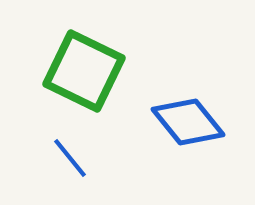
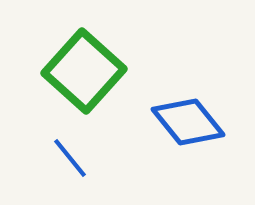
green square: rotated 16 degrees clockwise
